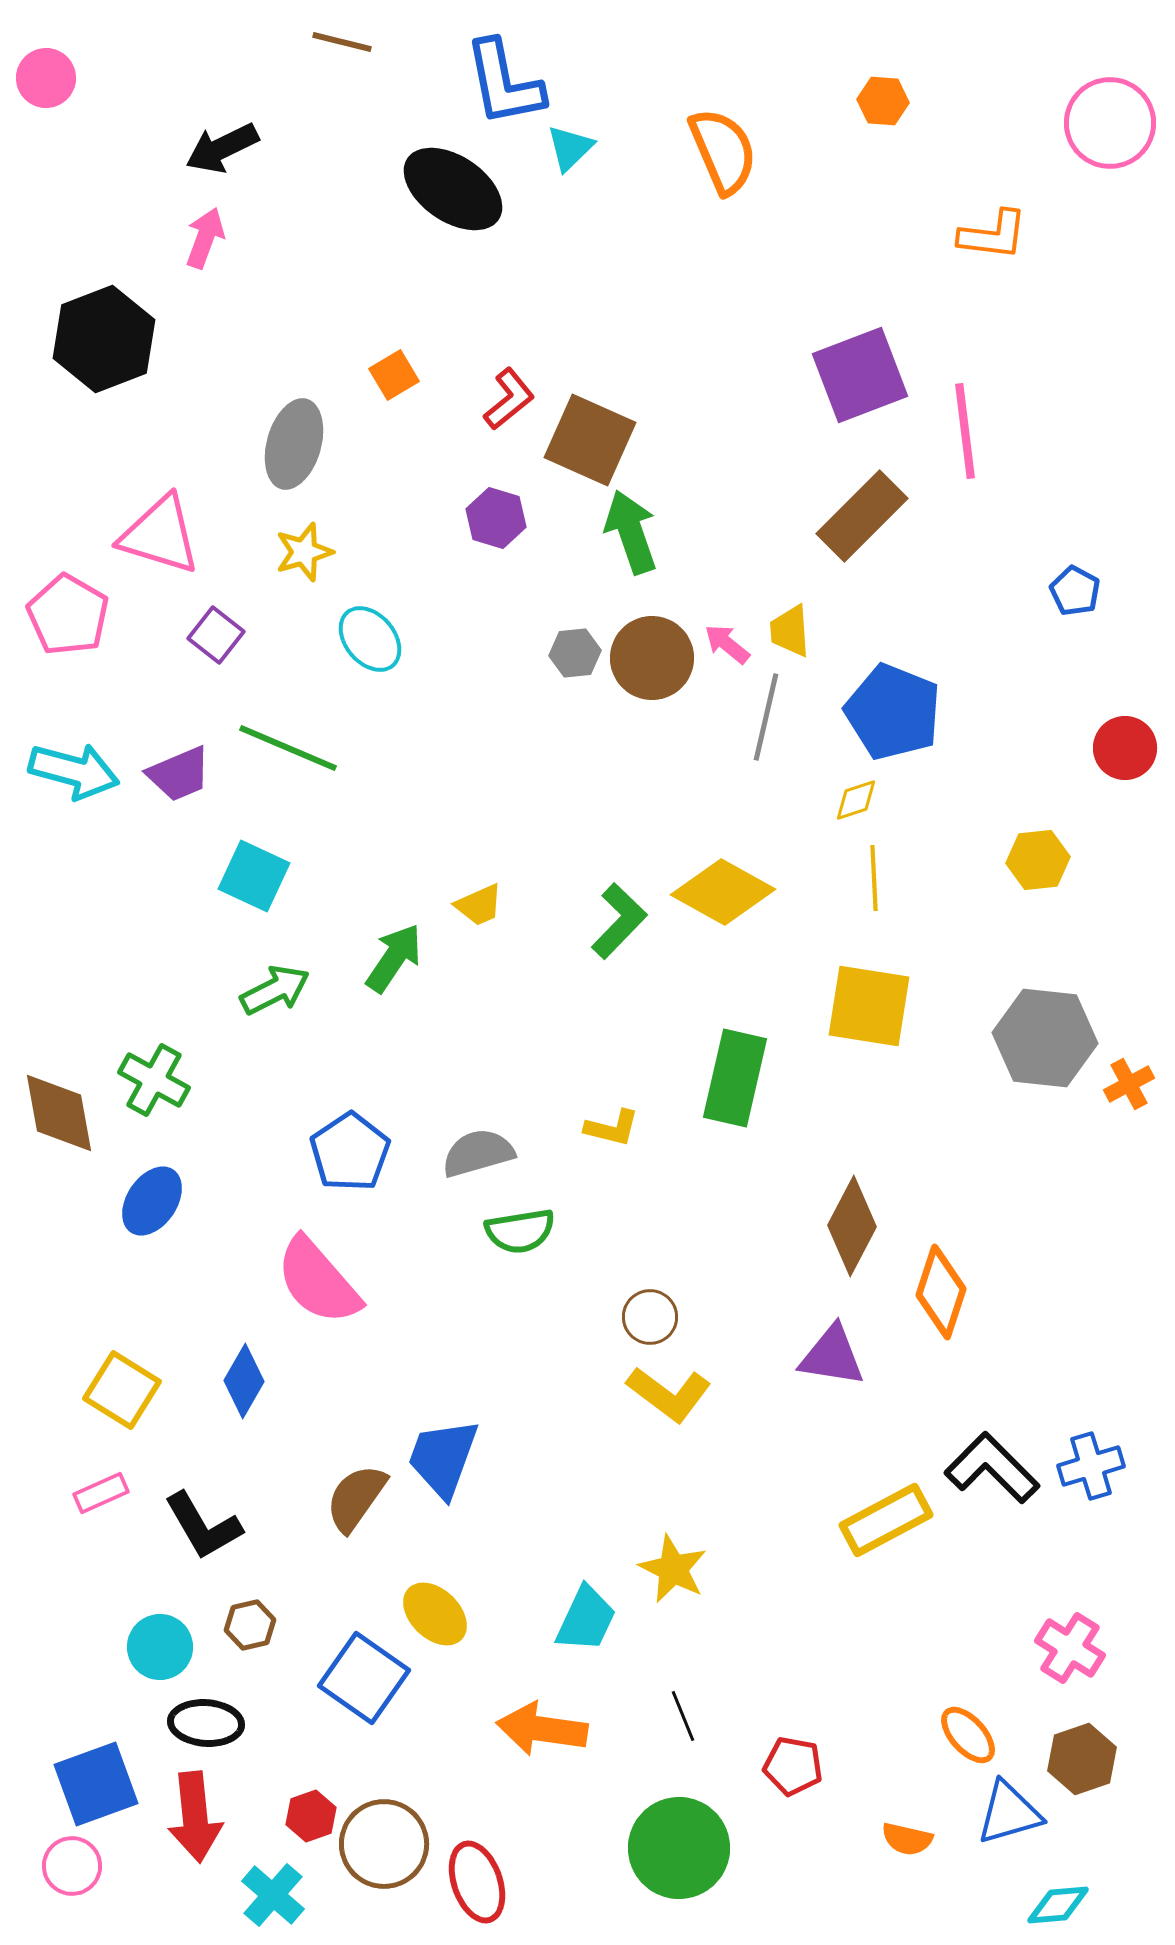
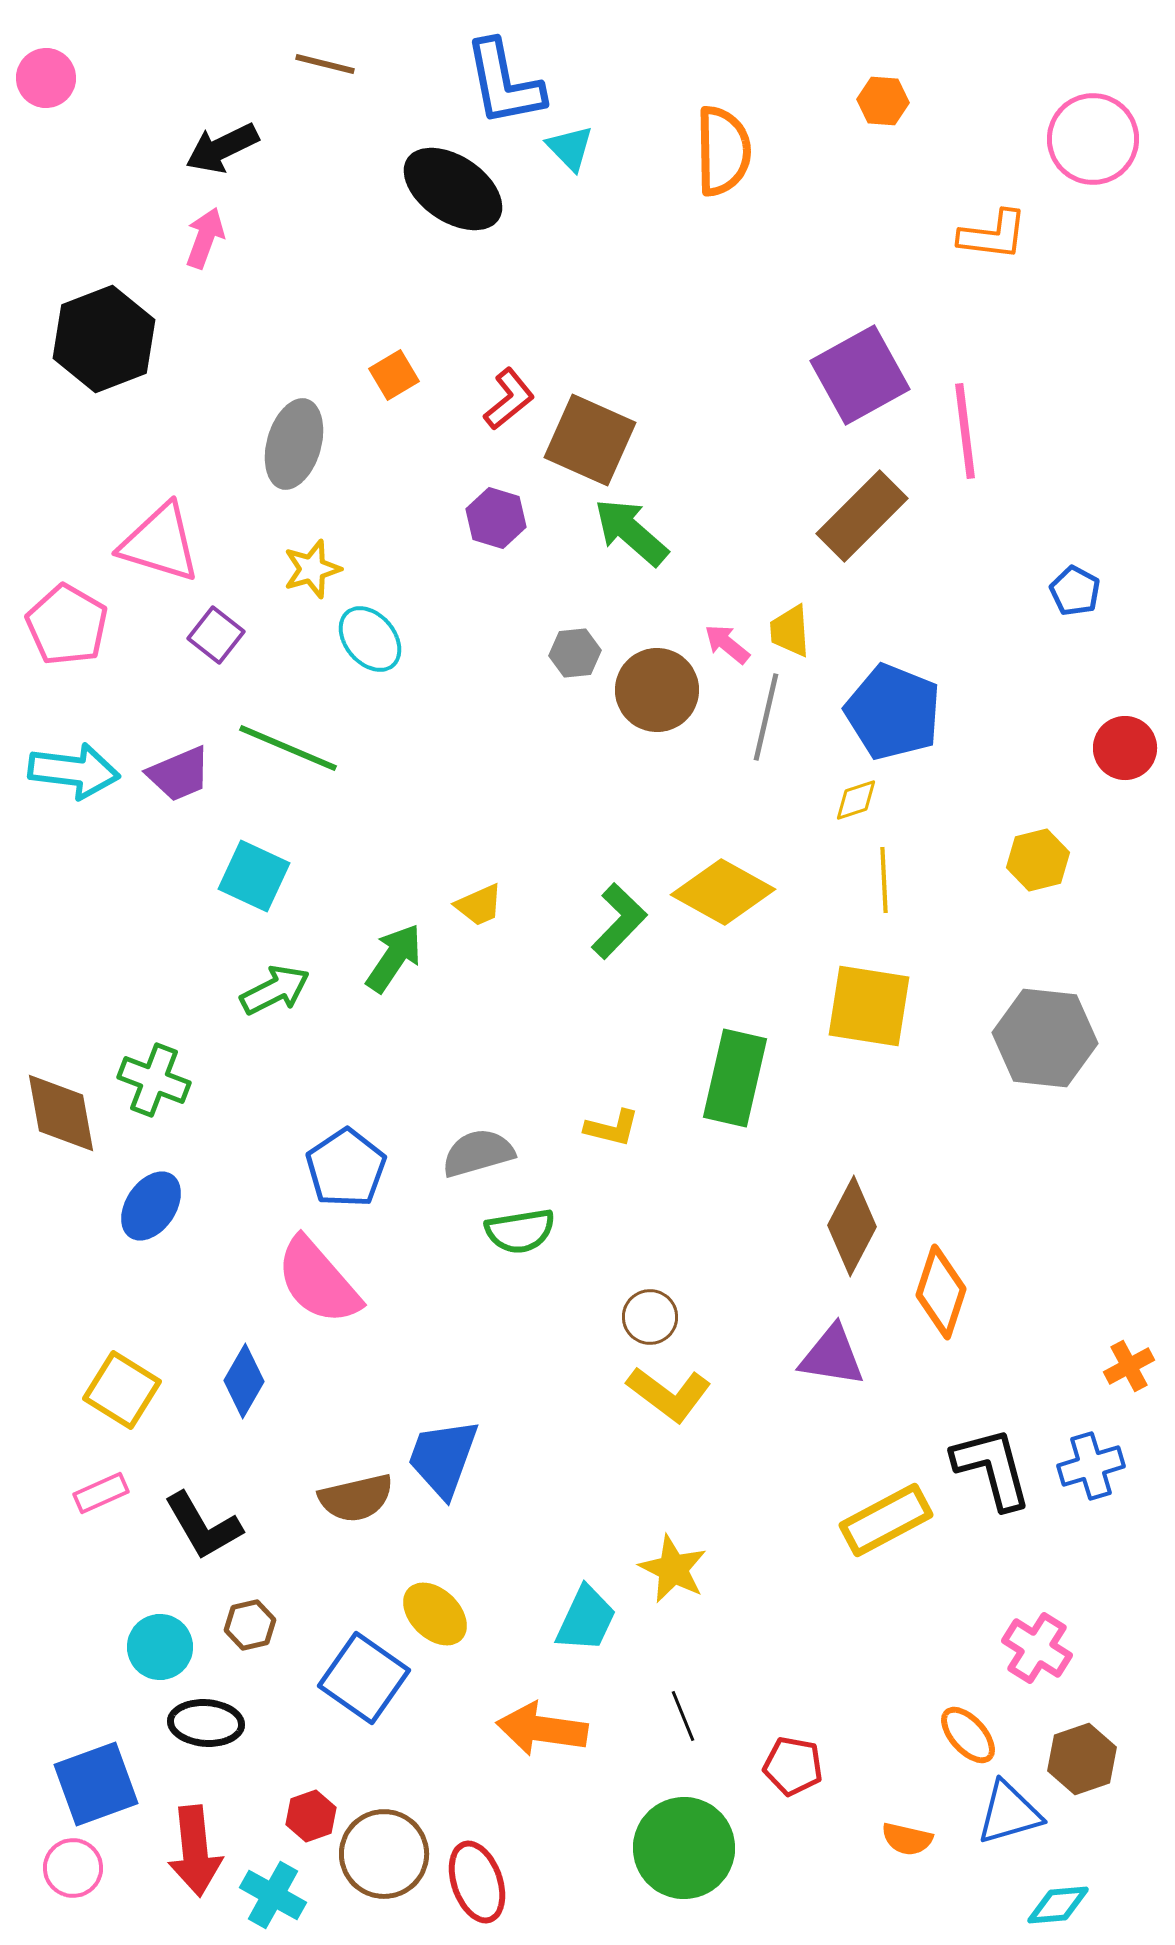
brown line at (342, 42): moved 17 px left, 22 px down
pink circle at (1110, 123): moved 17 px left, 16 px down
cyan triangle at (570, 148): rotated 30 degrees counterclockwise
orange semicircle at (723, 151): rotated 22 degrees clockwise
purple square at (860, 375): rotated 8 degrees counterclockwise
green arrow at (631, 532): rotated 30 degrees counterclockwise
pink triangle at (160, 535): moved 8 px down
yellow star at (304, 552): moved 8 px right, 17 px down
pink pentagon at (68, 615): moved 1 px left, 10 px down
brown circle at (652, 658): moved 5 px right, 32 px down
cyan arrow at (74, 771): rotated 8 degrees counterclockwise
yellow hexagon at (1038, 860): rotated 8 degrees counterclockwise
yellow line at (874, 878): moved 10 px right, 2 px down
green cross at (154, 1080): rotated 8 degrees counterclockwise
orange cross at (1129, 1084): moved 282 px down
brown diamond at (59, 1113): moved 2 px right
blue pentagon at (350, 1152): moved 4 px left, 16 px down
blue ellipse at (152, 1201): moved 1 px left, 5 px down
black L-shape at (992, 1468): rotated 30 degrees clockwise
brown semicircle at (356, 1498): rotated 138 degrees counterclockwise
pink cross at (1070, 1648): moved 33 px left
red arrow at (195, 1817): moved 34 px down
brown circle at (384, 1844): moved 10 px down
green circle at (679, 1848): moved 5 px right
pink circle at (72, 1866): moved 1 px right, 2 px down
cyan cross at (273, 1895): rotated 12 degrees counterclockwise
